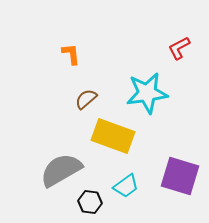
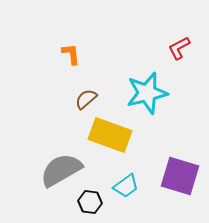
cyan star: rotated 6 degrees counterclockwise
yellow rectangle: moved 3 px left, 1 px up
